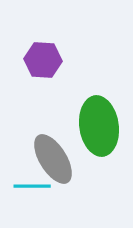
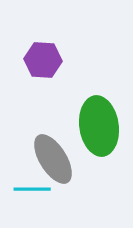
cyan line: moved 3 px down
